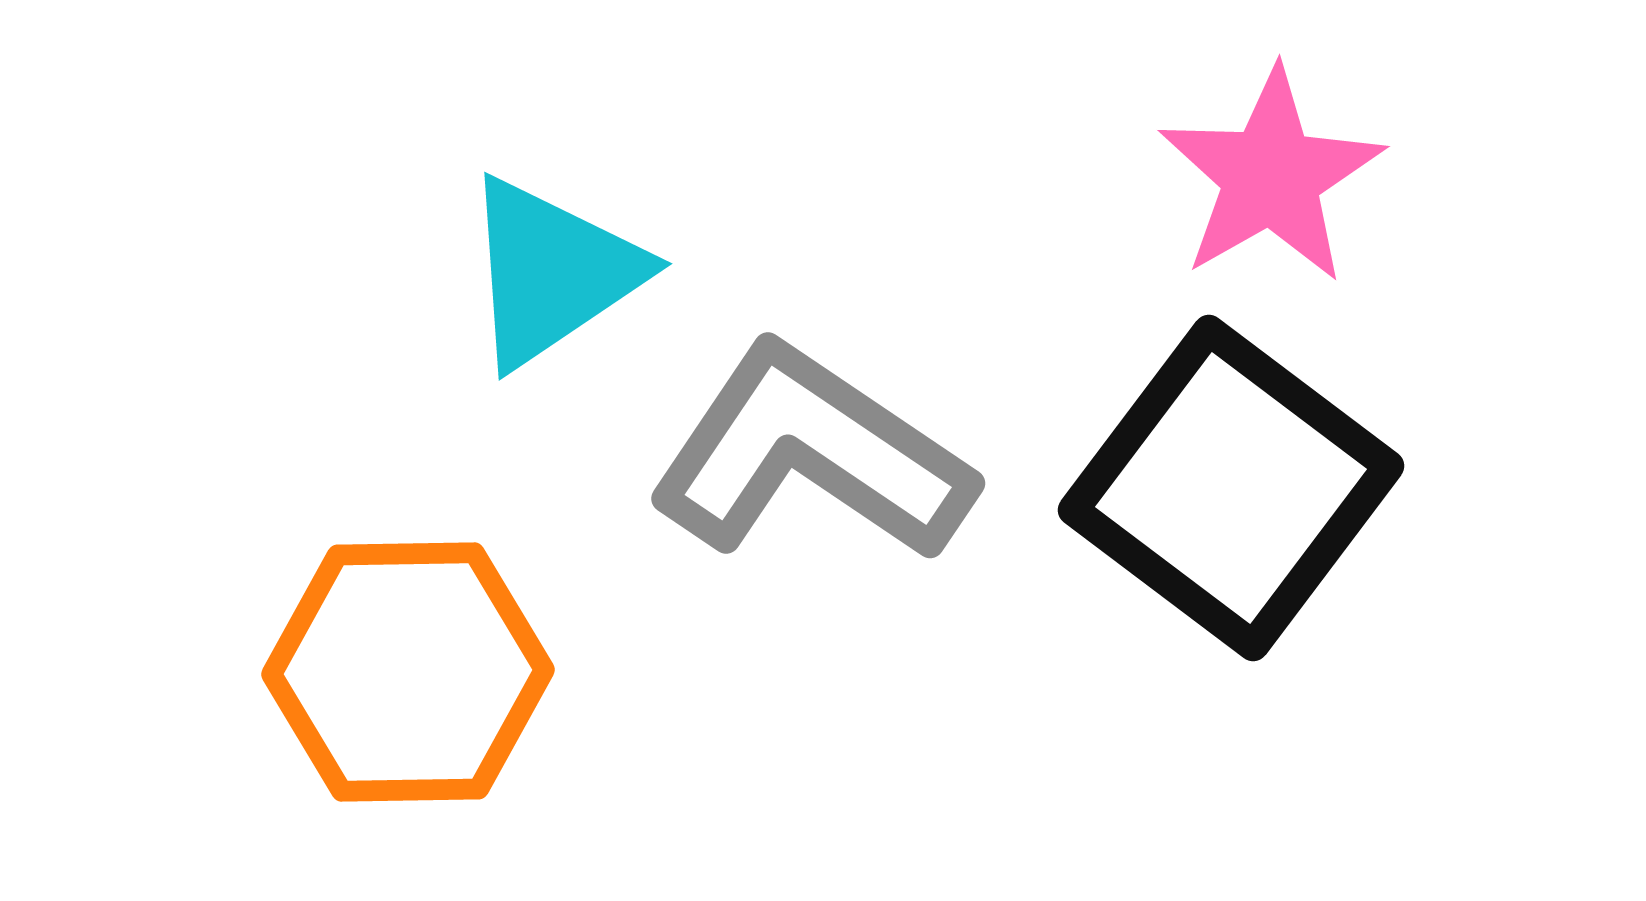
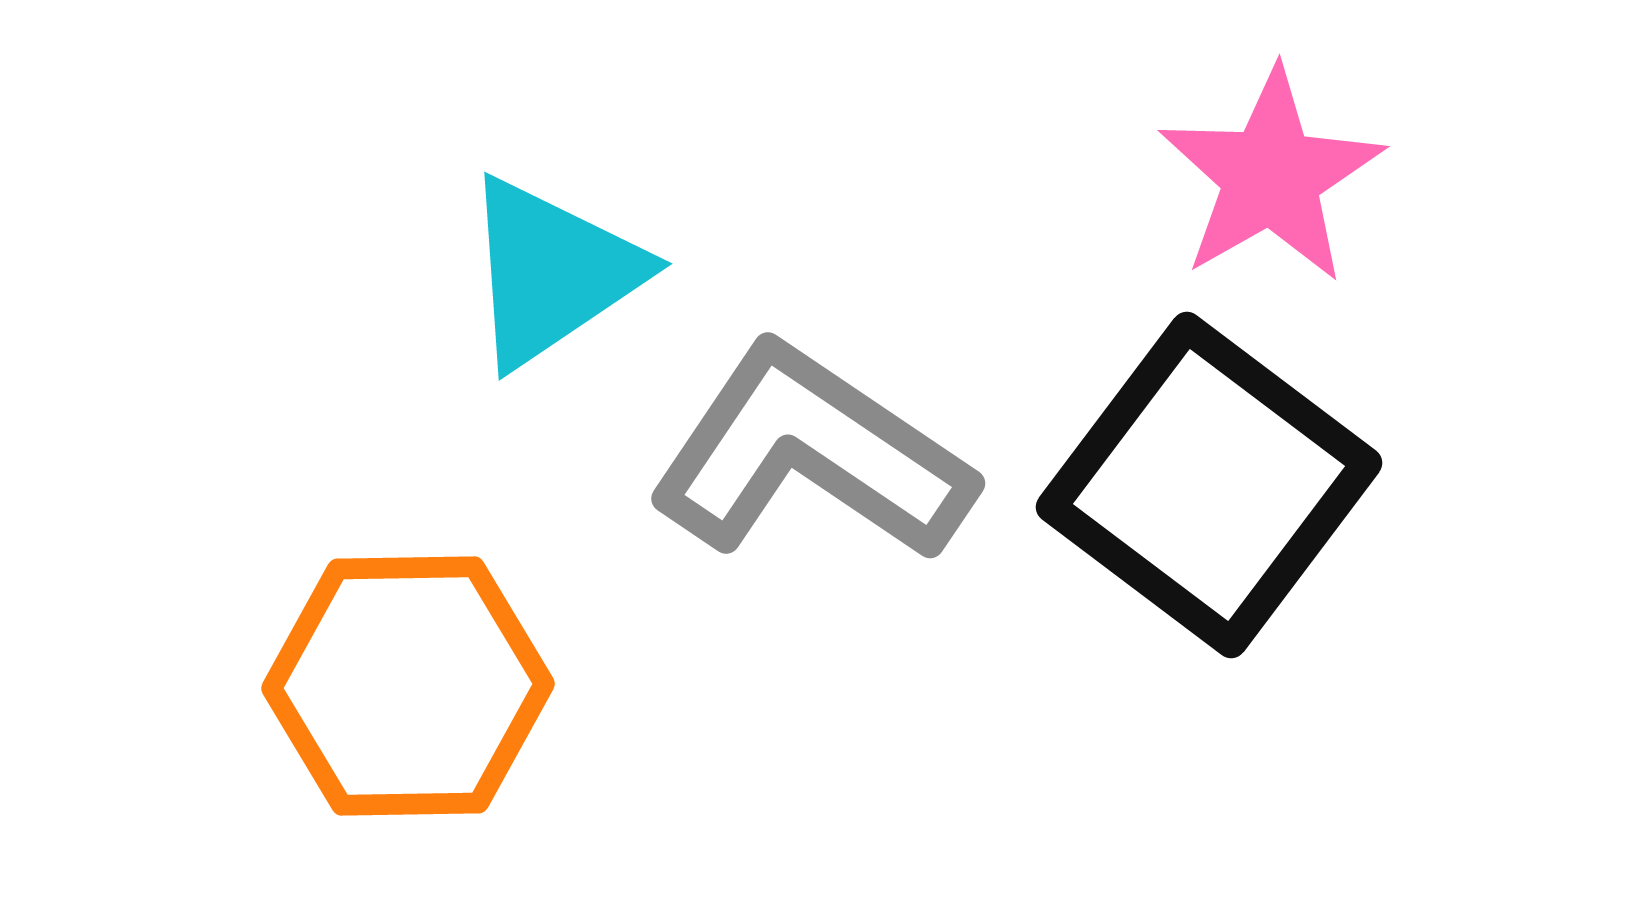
black square: moved 22 px left, 3 px up
orange hexagon: moved 14 px down
